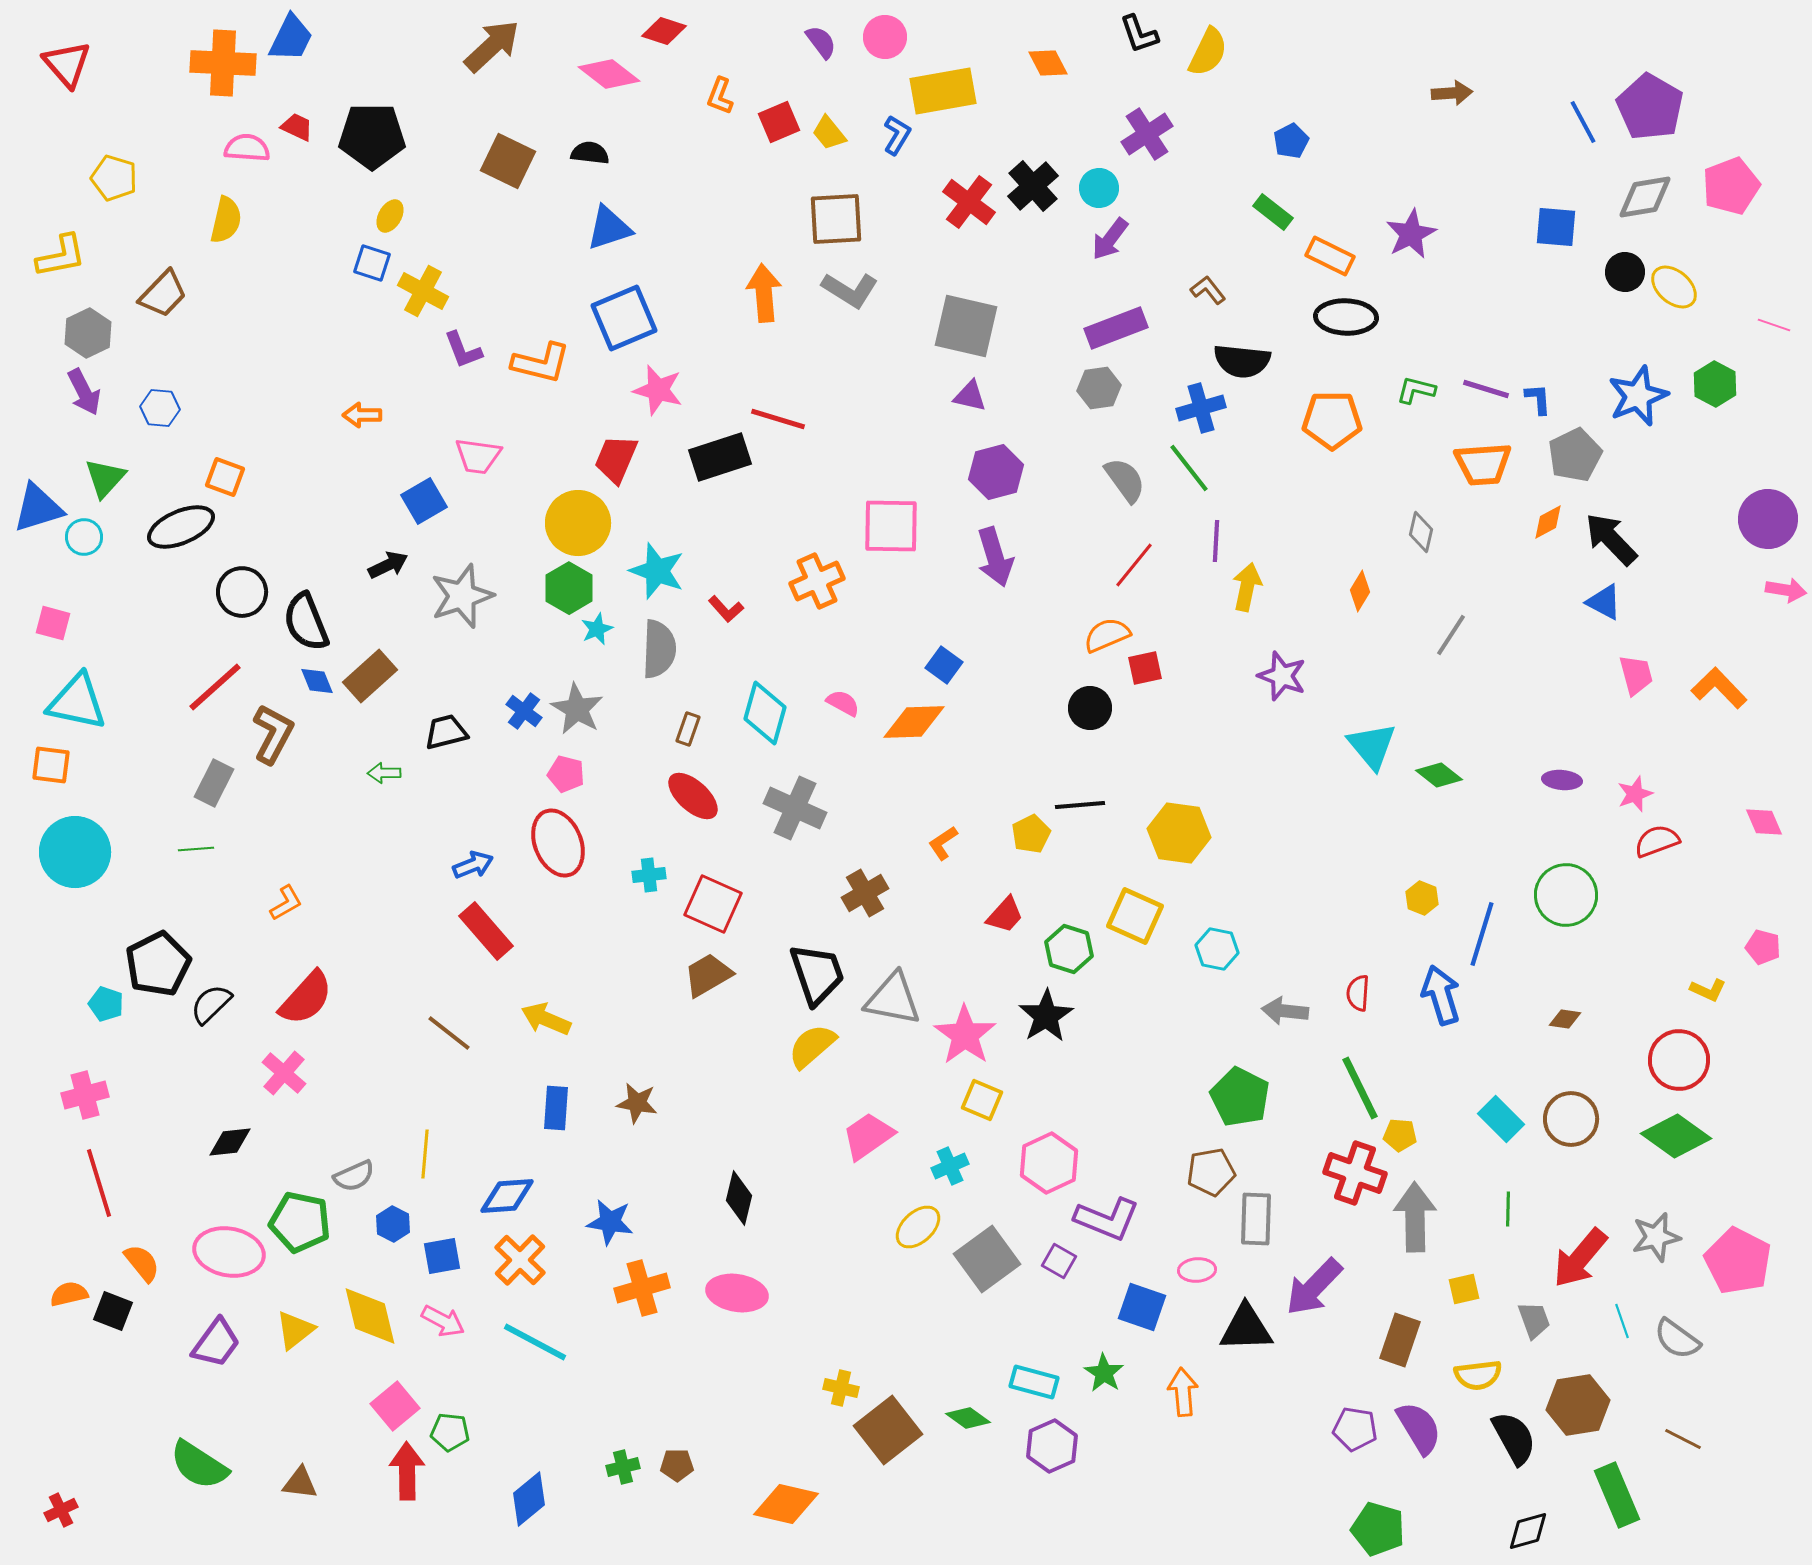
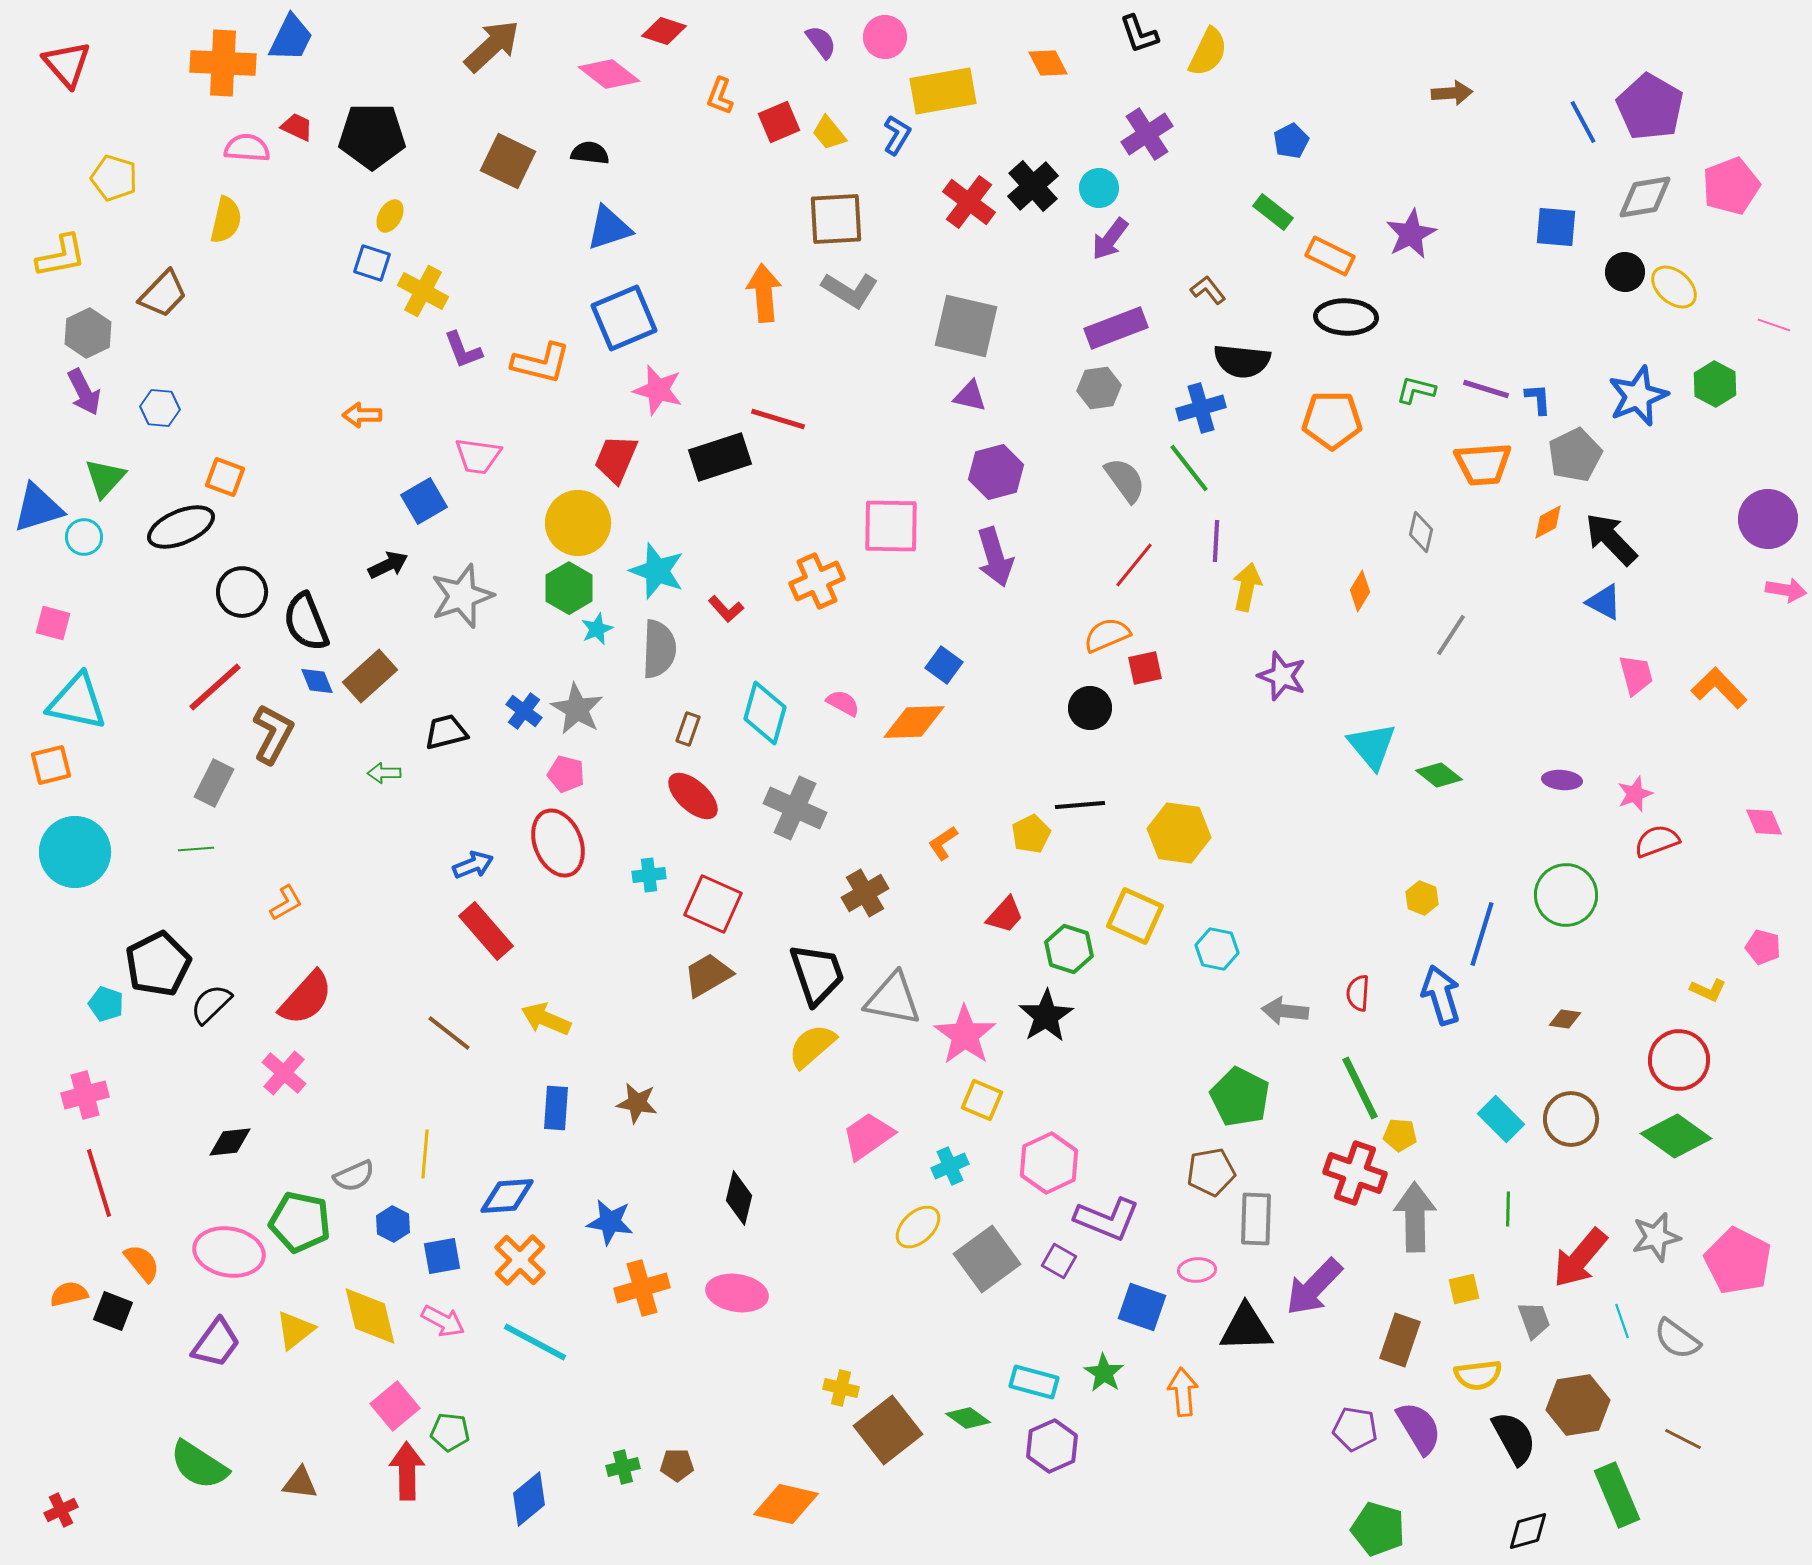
orange square at (51, 765): rotated 21 degrees counterclockwise
